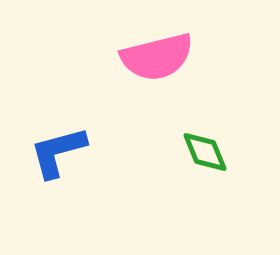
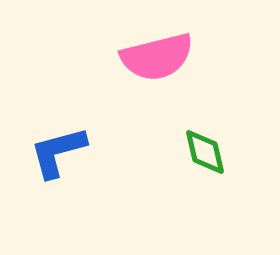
green diamond: rotated 9 degrees clockwise
